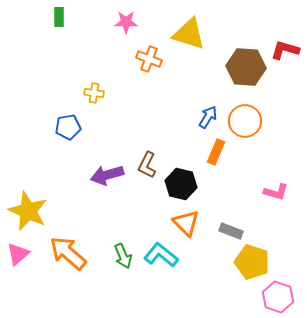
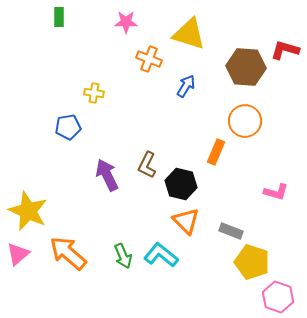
blue arrow: moved 22 px left, 31 px up
purple arrow: rotated 80 degrees clockwise
orange triangle: moved 2 px up
